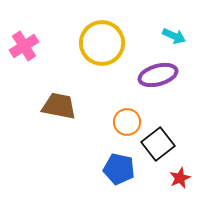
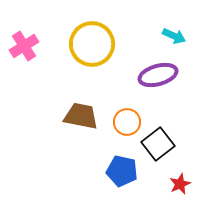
yellow circle: moved 10 px left, 1 px down
brown trapezoid: moved 22 px right, 10 px down
blue pentagon: moved 3 px right, 2 px down
red star: moved 6 px down
